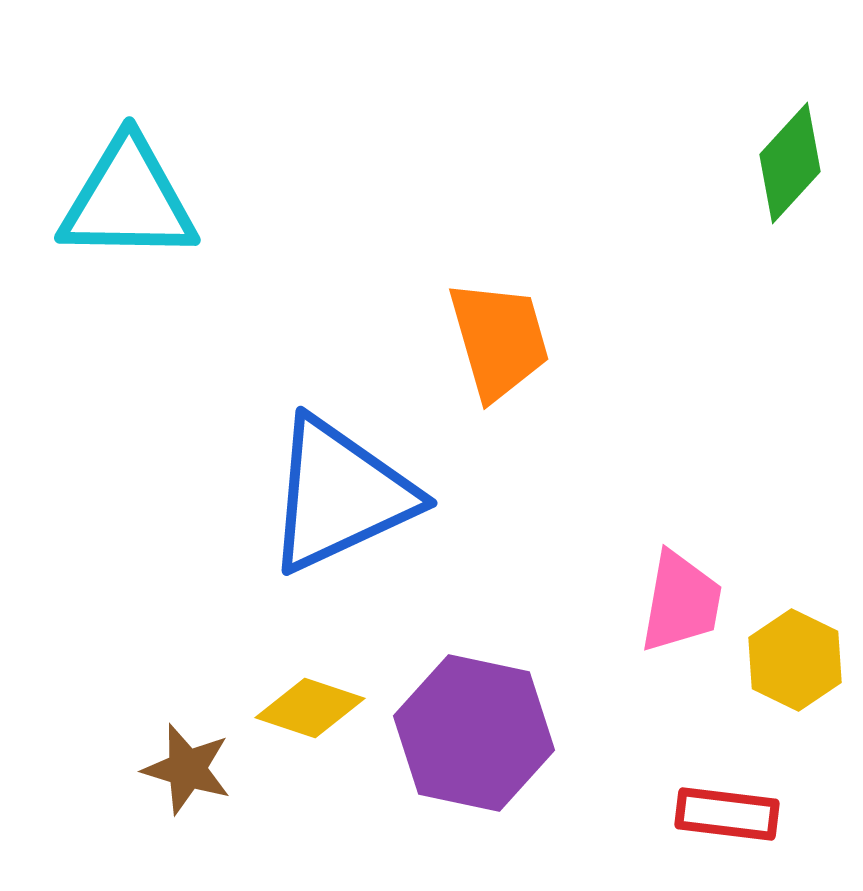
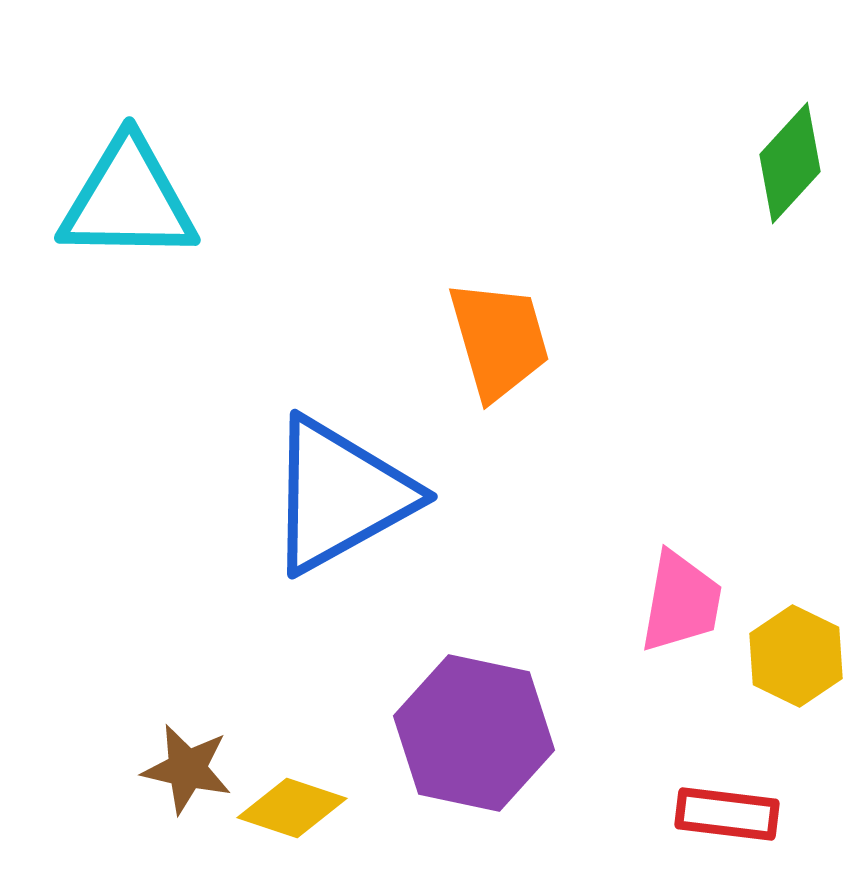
blue triangle: rotated 4 degrees counterclockwise
yellow hexagon: moved 1 px right, 4 px up
yellow diamond: moved 18 px left, 100 px down
brown star: rotated 4 degrees counterclockwise
